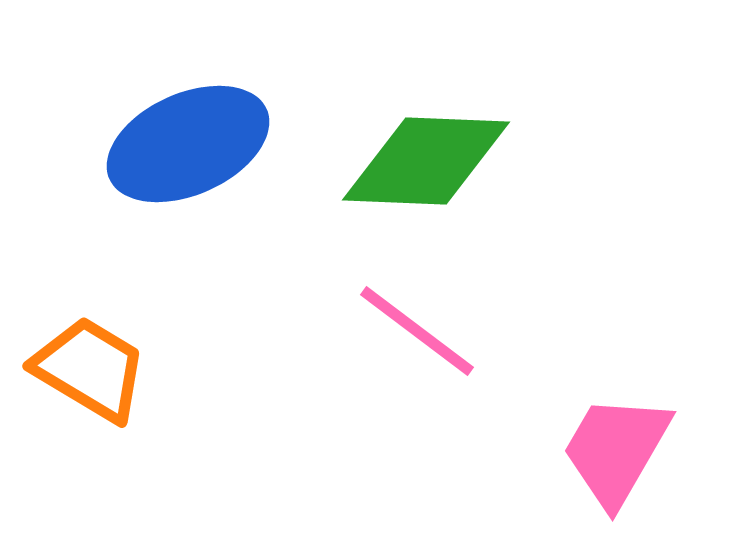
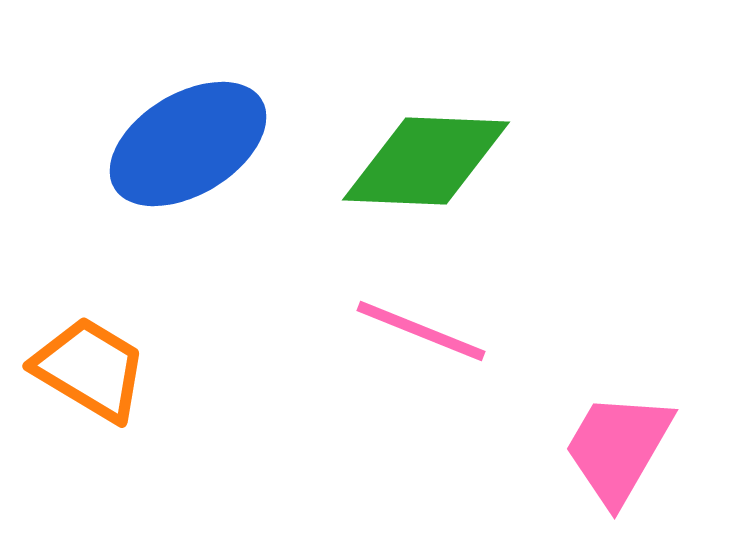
blue ellipse: rotated 7 degrees counterclockwise
pink line: moved 4 px right; rotated 15 degrees counterclockwise
pink trapezoid: moved 2 px right, 2 px up
